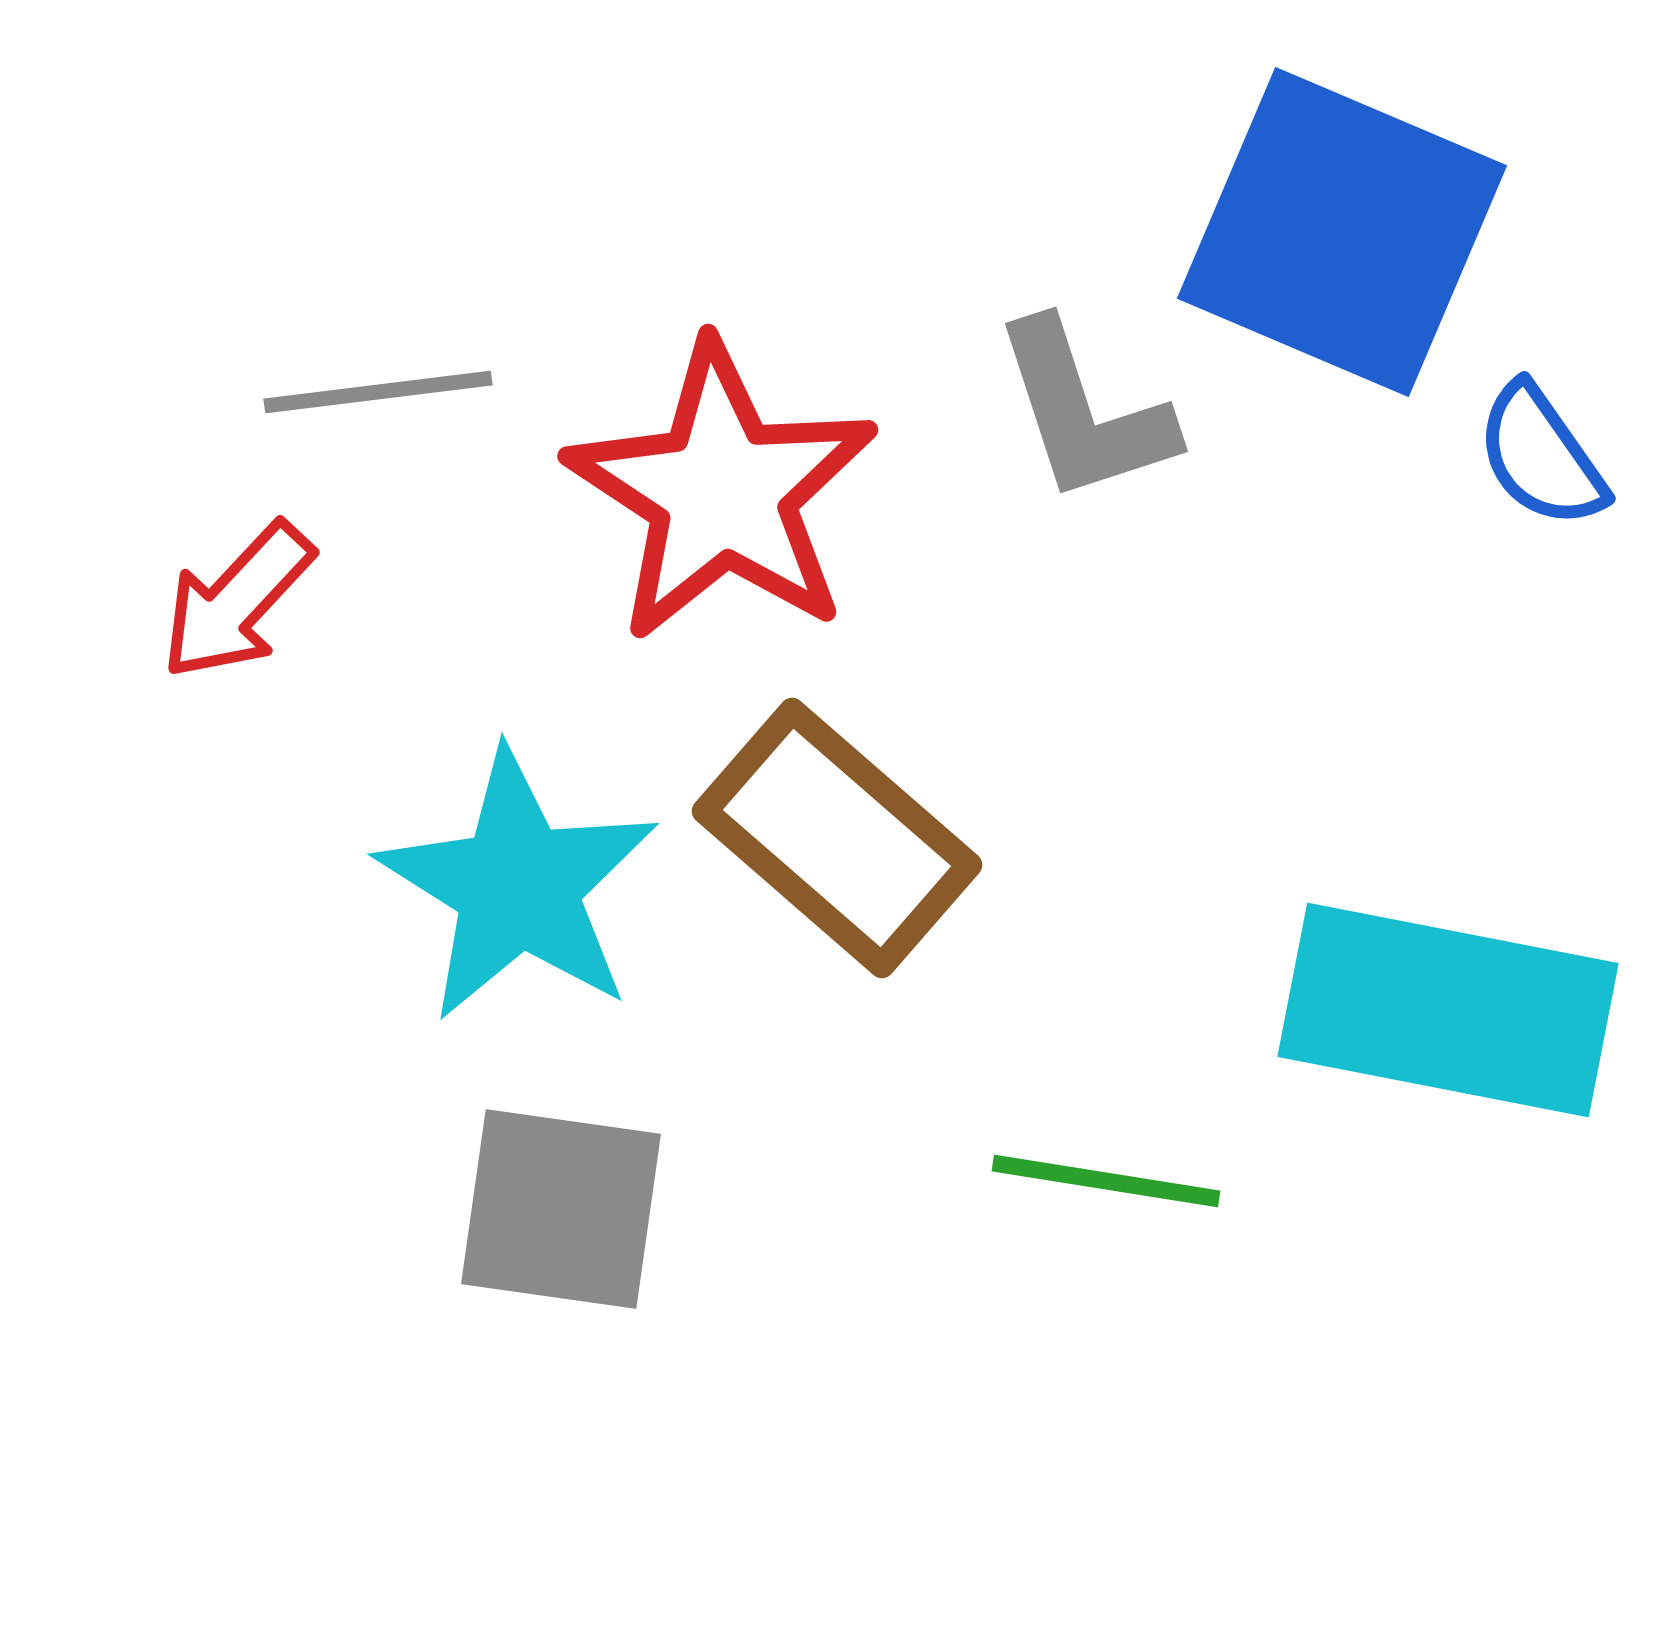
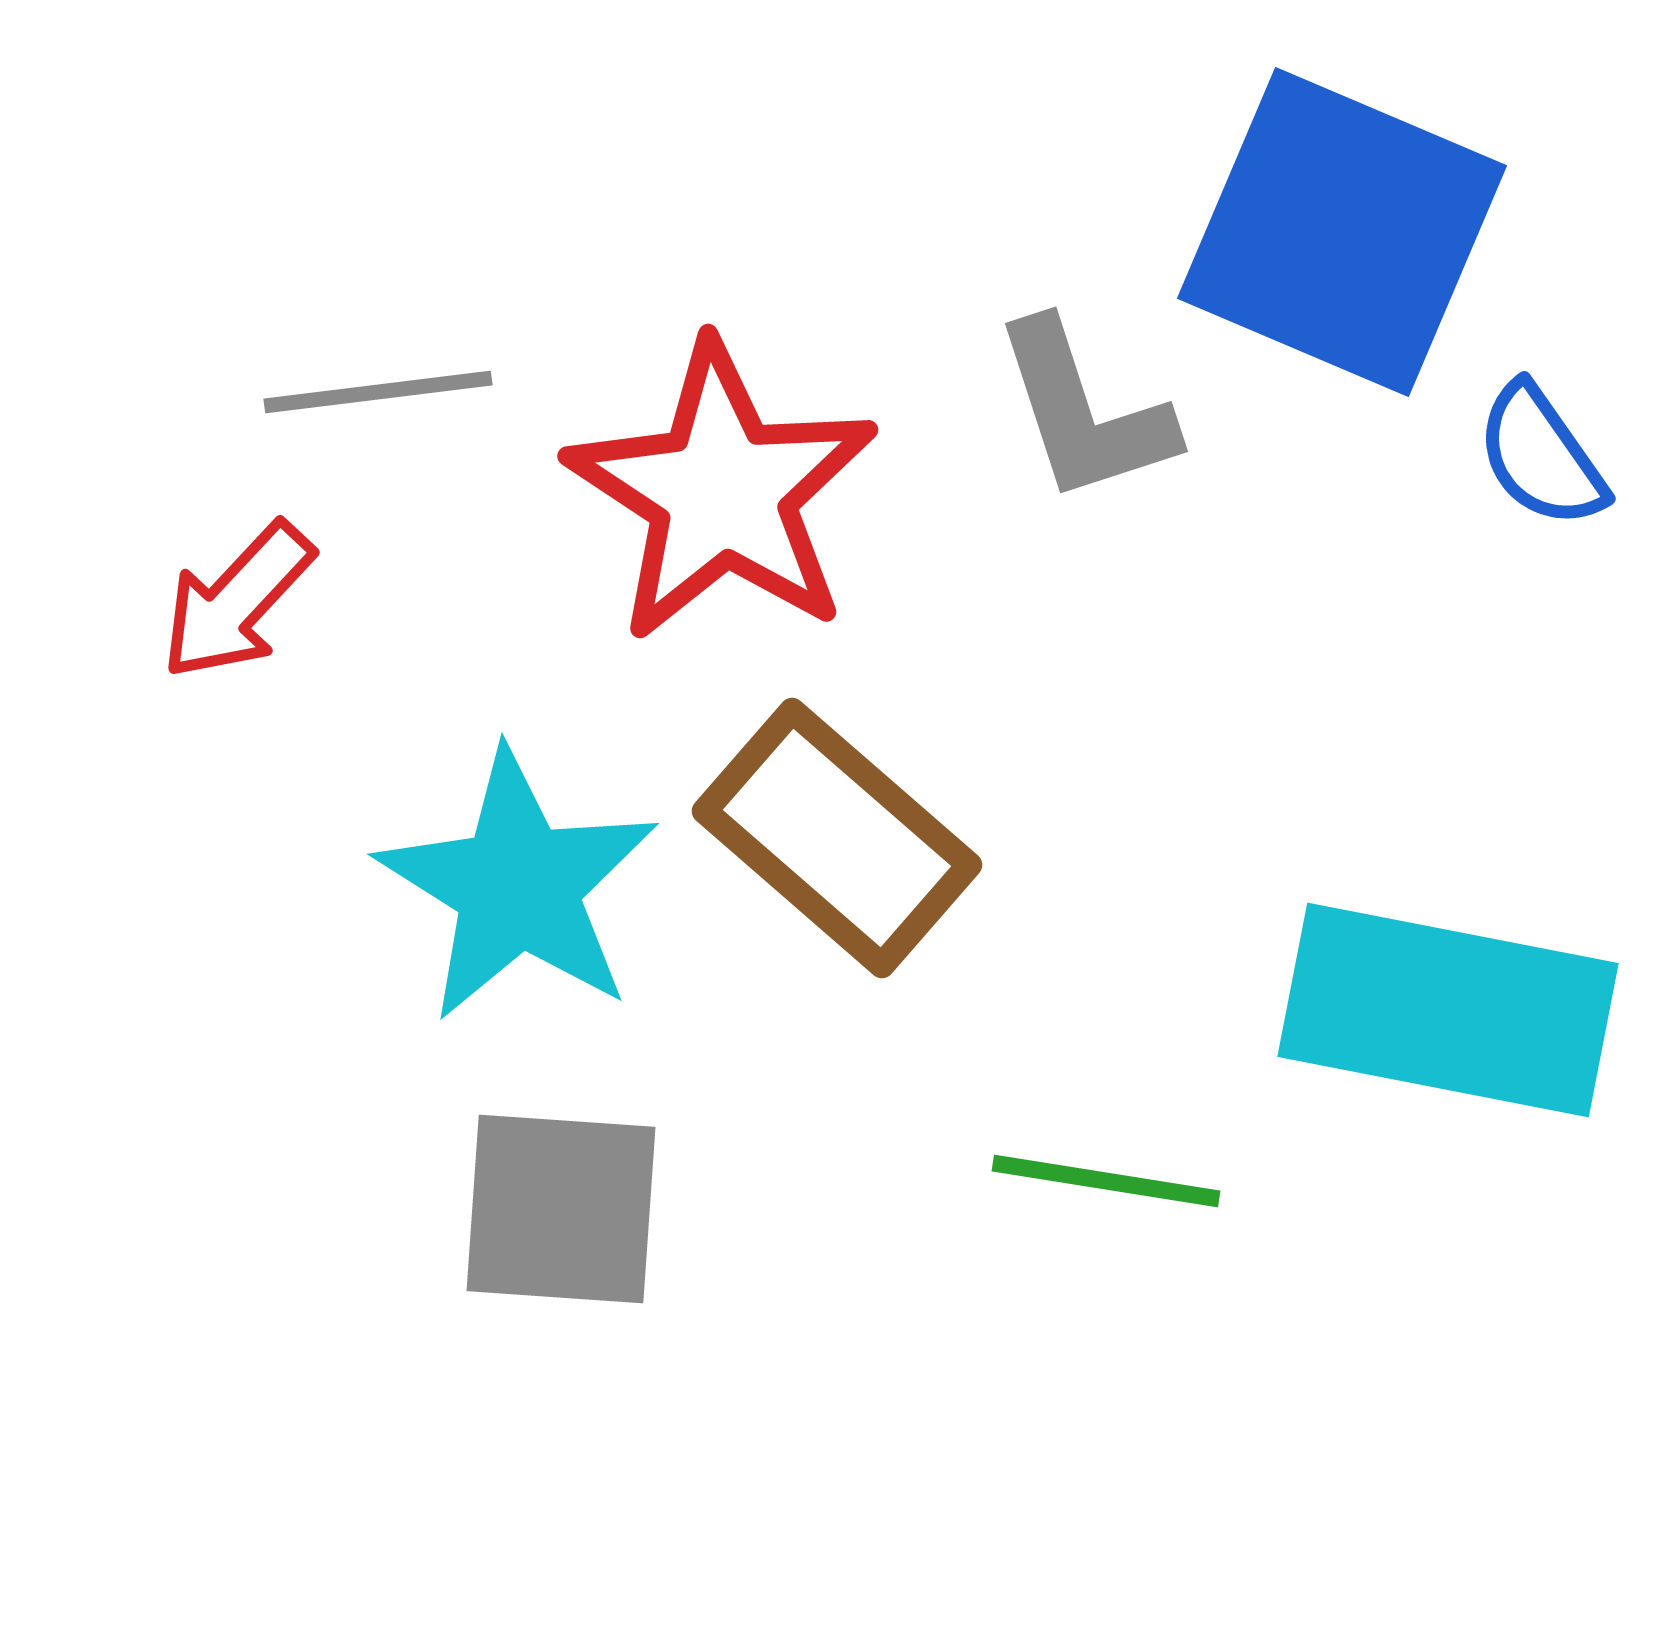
gray square: rotated 4 degrees counterclockwise
